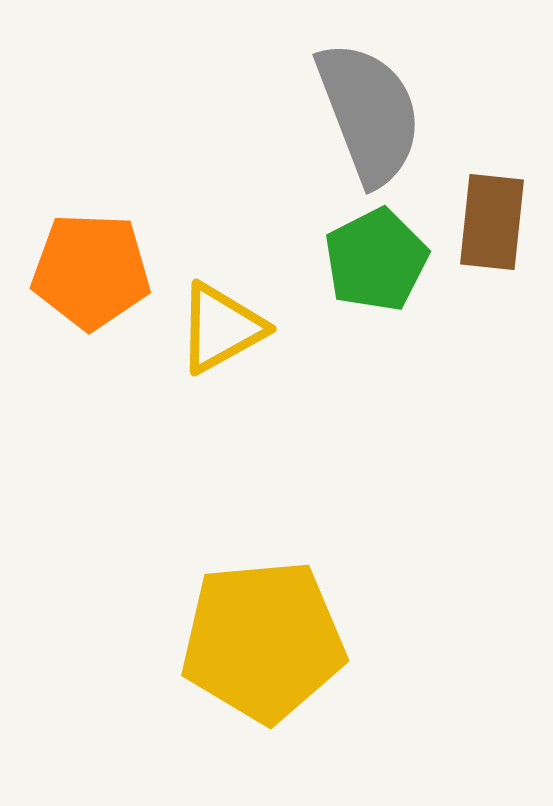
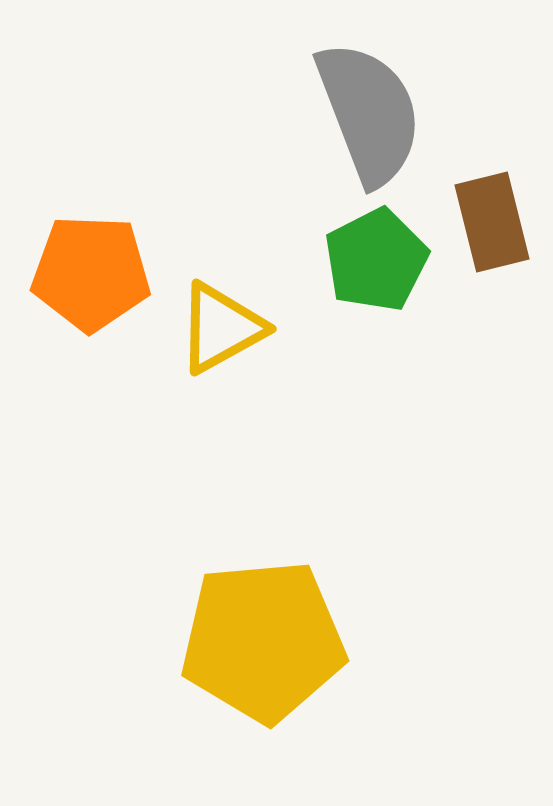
brown rectangle: rotated 20 degrees counterclockwise
orange pentagon: moved 2 px down
